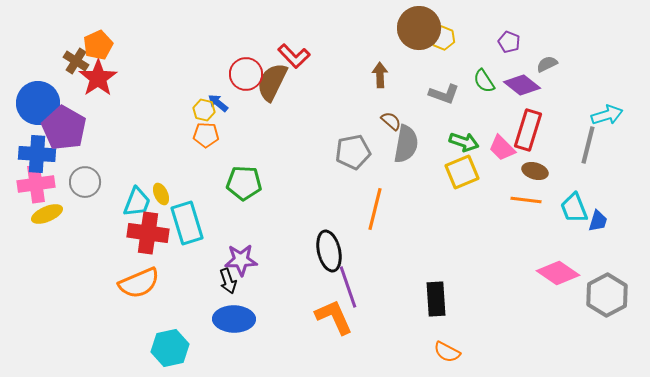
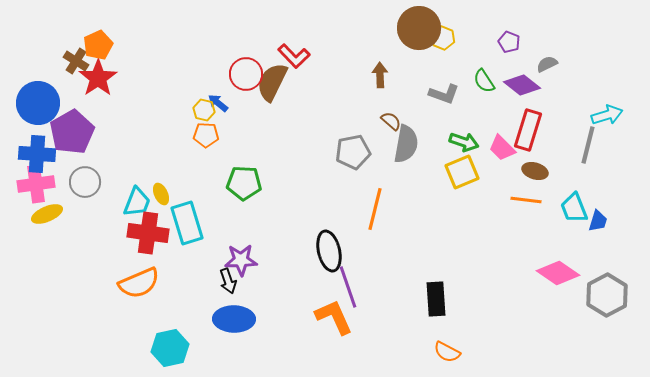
purple pentagon at (64, 128): moved 8 px right, 4 px down; rotated 12 degrees clockwise
